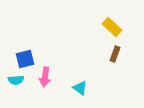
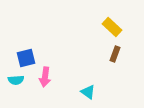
blue square: moved 1 px right, 1 px up
cyan triangle: moved 8 px right, 4 px down
